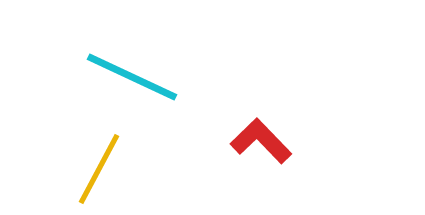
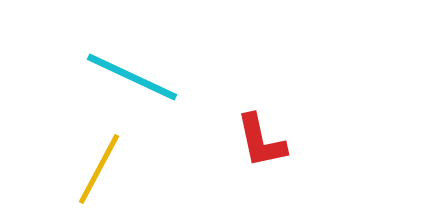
red L-shape: rotated 148 degrees counterclockwise
